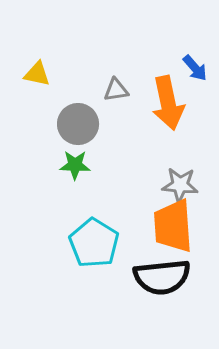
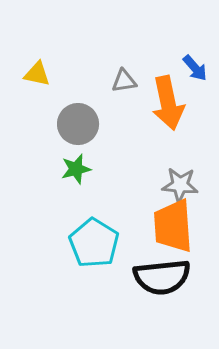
gray triangle: moved 8 px right, 9 px up
green star: moved 1 px right, 4 px down; rotated 16 degrees counterclockwise
